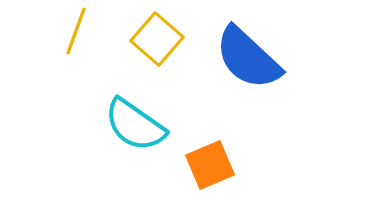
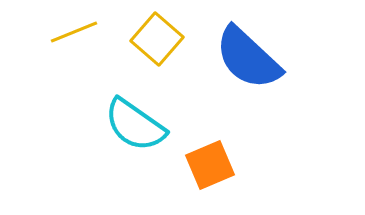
yellow line: moved 2 px left, 1 px down; rotated 48 degrees clockwise
